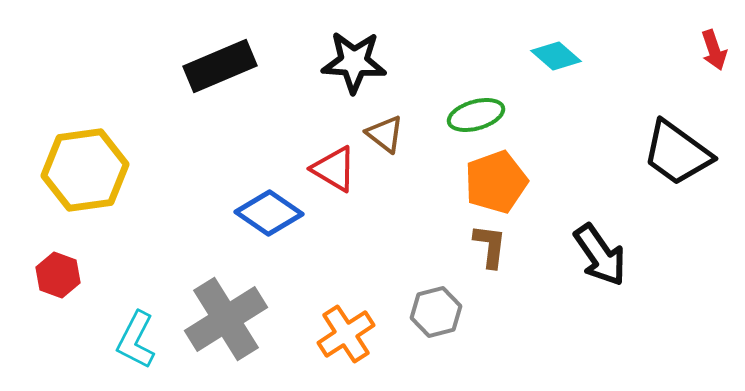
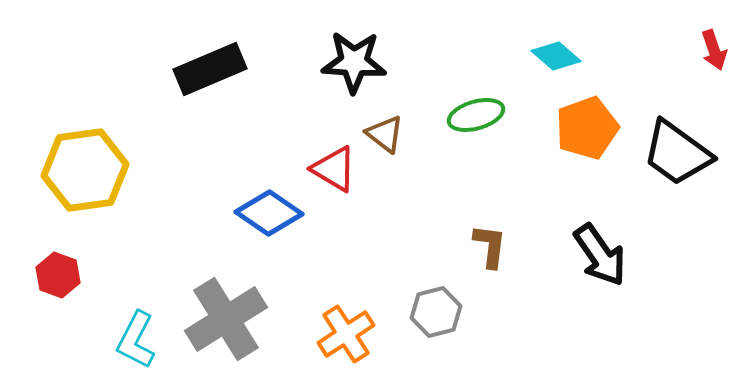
black rectangle: moved 10 px left, 3 px down
orange pentagon: moved 91 px right, 54 px up
